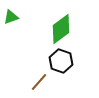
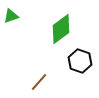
green triangle: moved 1 px up
black hexagon: moved 19 px right
